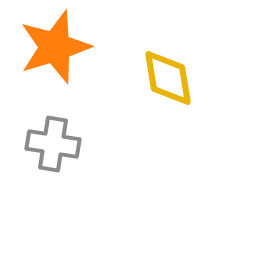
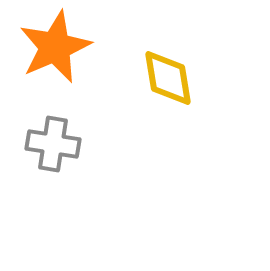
orange star: rotated 6 degrees counterclockwise
